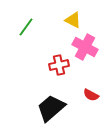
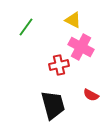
pink cross: moved 4 px left
black trapezoid: moved 2 px right, 3 px up; rotated 116 degrees clockwise
